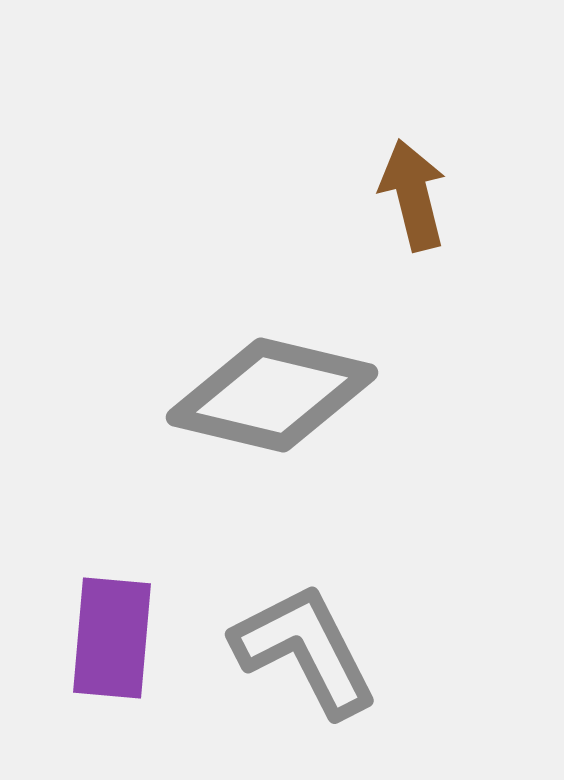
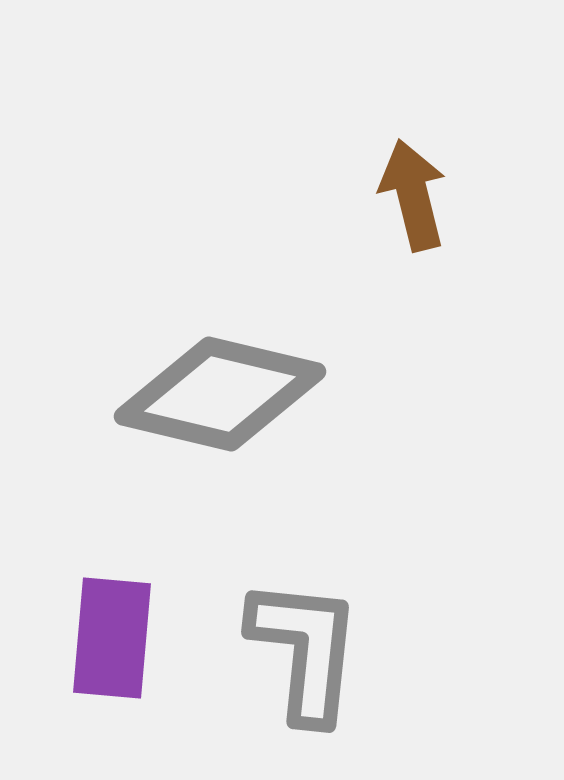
gray diamond: moved 52 px left, 1 px up
gray L-shape: rotated 33 degrees clockwise
